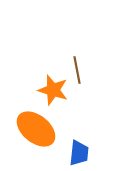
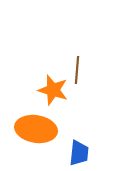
brown line: rotated 16 degrees clockwise
orange ellipse: rotated 30 degrees counterclockwise
